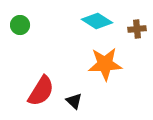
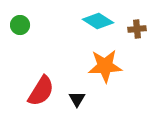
cyan diamond: moved 1 px right
orange star: moved 2 px down
black triangle: moved 3 px right, 2 px up; rotated 18 degrees clockwise
